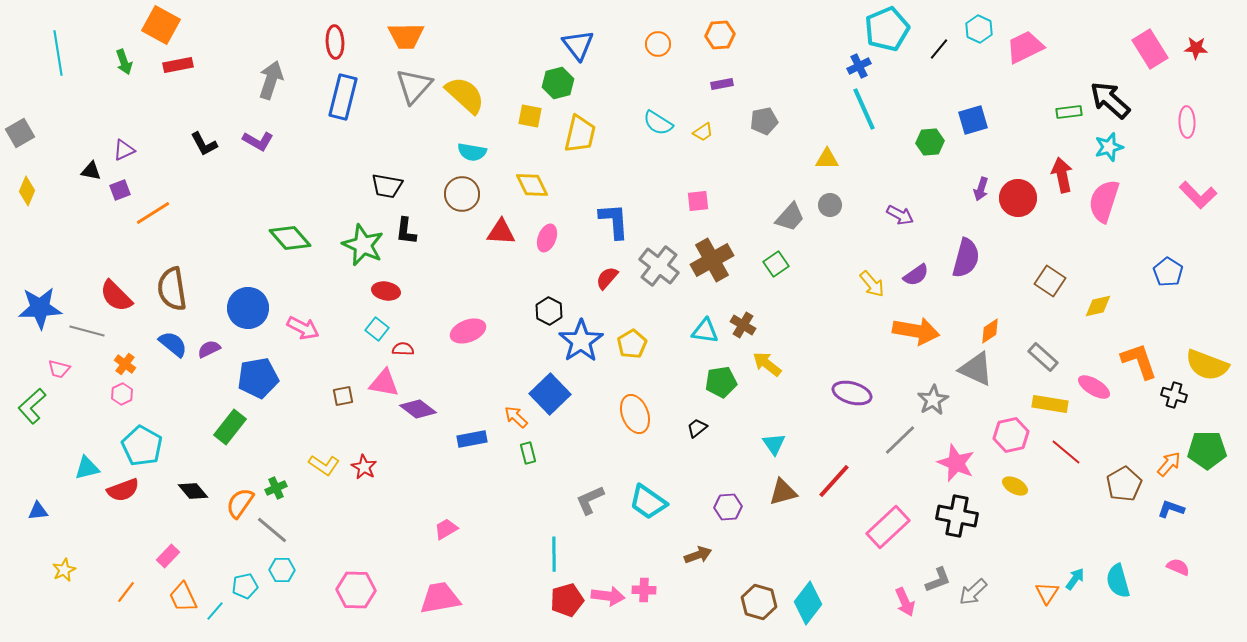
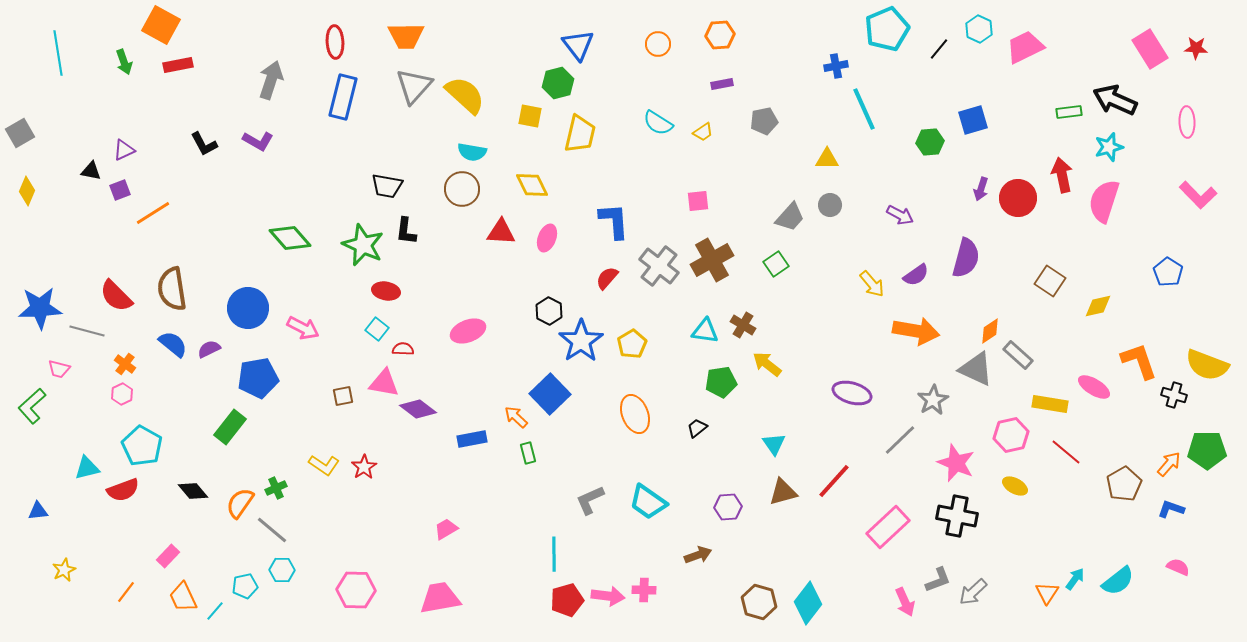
blue cross at (859, 66): moved 23 px left; rotated 15 degrees clockwise
black arrow at (1110, 100): moved 5 px right; rotated 18 degrees counterclockwise
brown circle at (462, 194): moved 5 px up
gray rectangle at (1043, 357): moved 25 px left, 2 px up
red star at (364, 467): rotated 10 degrees clockwise
cyan semicircle at (1118, 581): rotated 112 degrees counterclockwise
